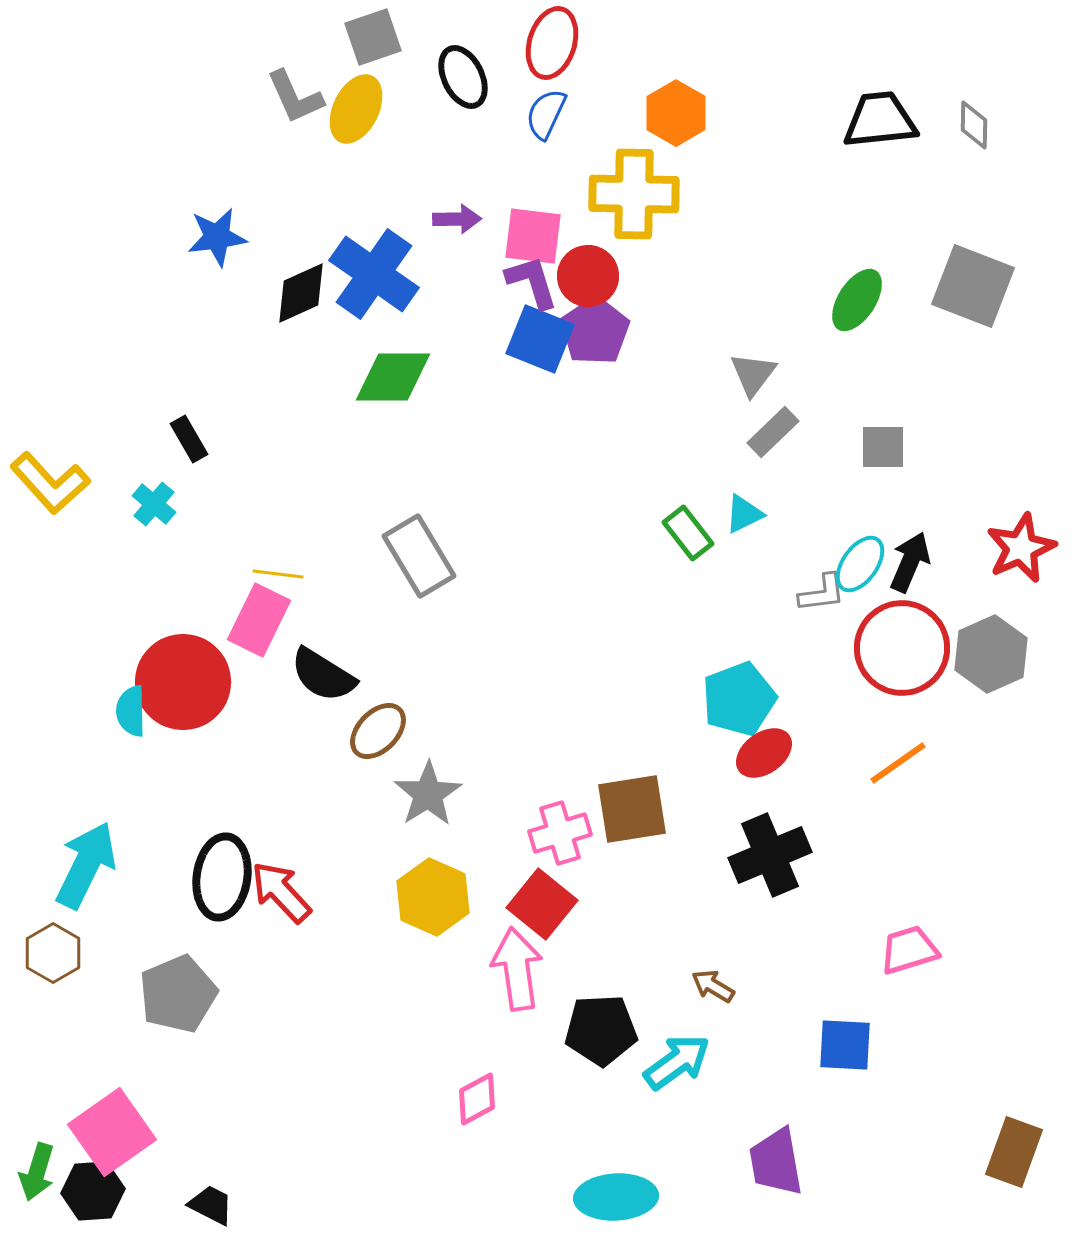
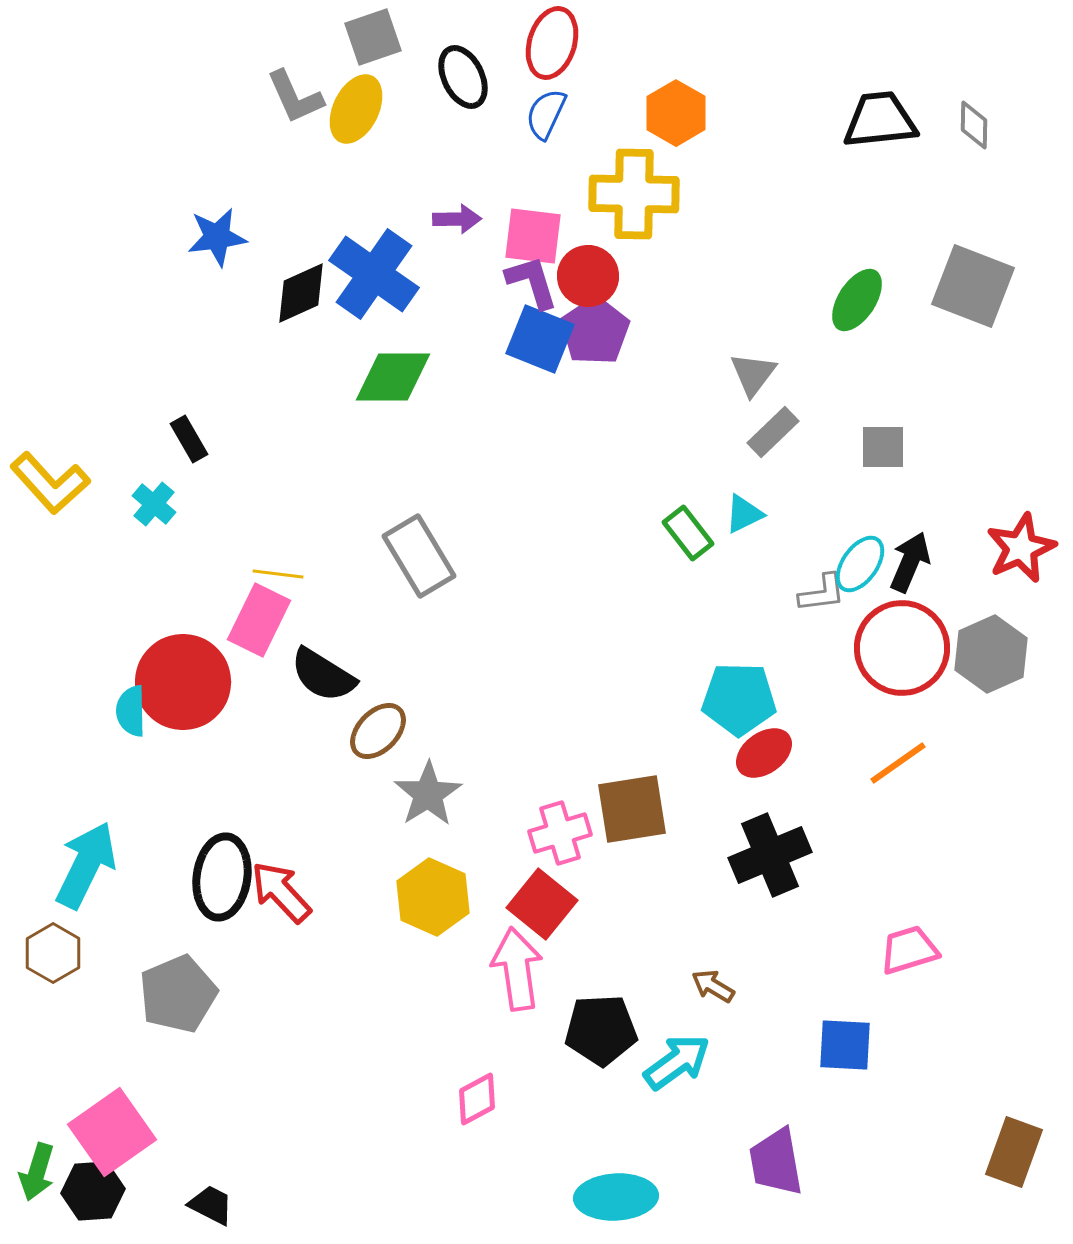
cyan pentagon at (739, 699): rotated 22 degrees clockwise
